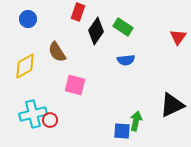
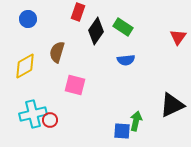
brown semicircle: rotated 50 degrees clockwise
